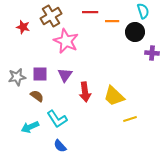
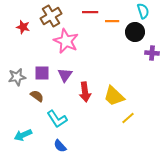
purple square: moved 2 px right, 1 px up
yellow line: moved 2 px left, 1 px up; rotated 24 degrees counterclockwise
cyan arrow: moved 7 px left, 8 px down
